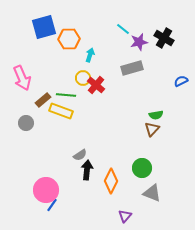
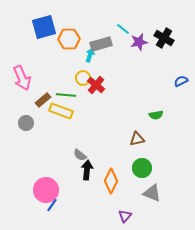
gray rectangle: moved 31 px left, 24 px up
brown triangle: moved 15 px left, 10 px down; rotated 35 degrees clockwise
gray semicircle: rotated 72 degrees clockwise
